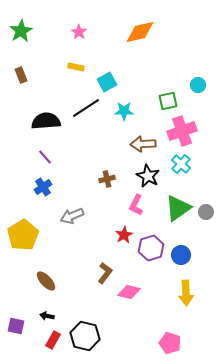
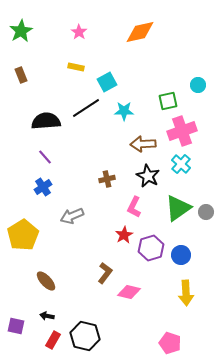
pink L-shape: moved 2 px left, 2 px down
